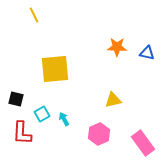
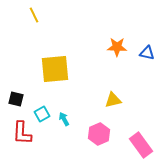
pink rectangle: moved 2 px left, 2 px down
